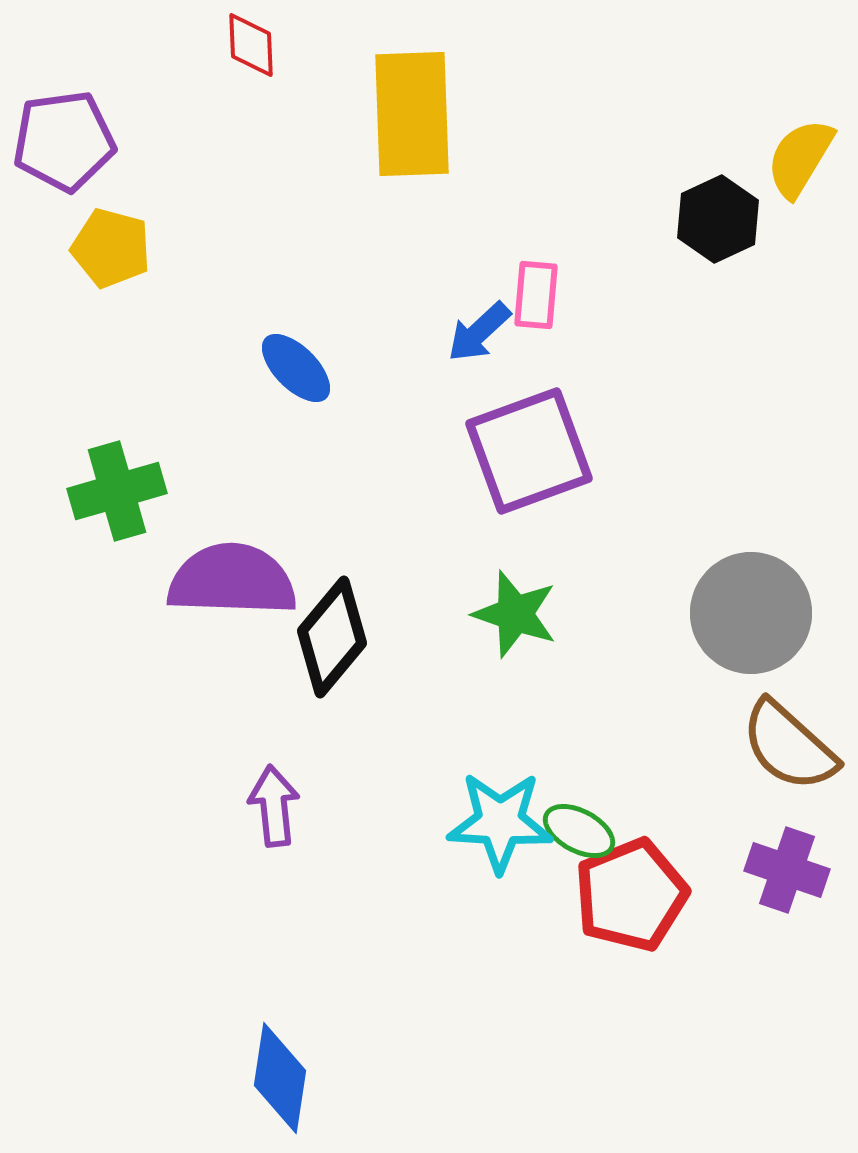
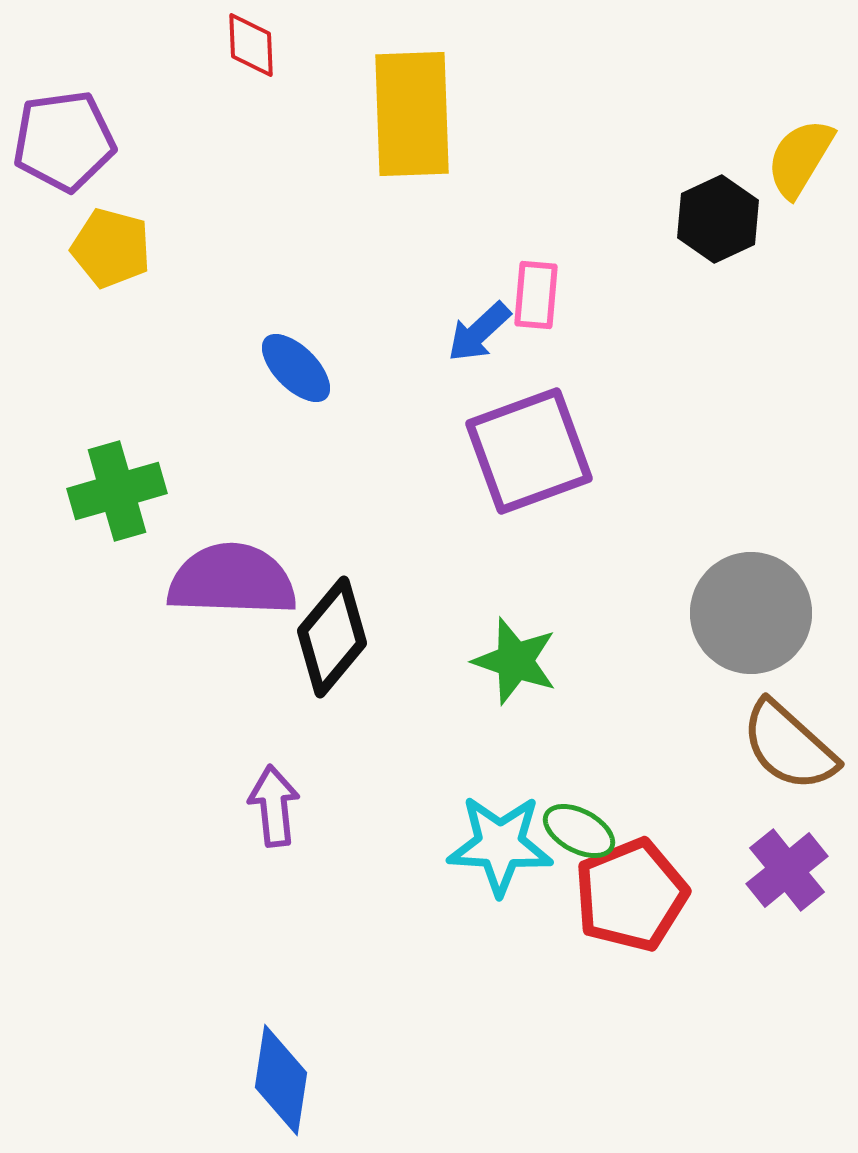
green star: moved 47 px down
cyan star: moved 23 px down
purple cross: rotated 32 degrees clockwise
blue diamond: moved 1 px right, 2 px down
